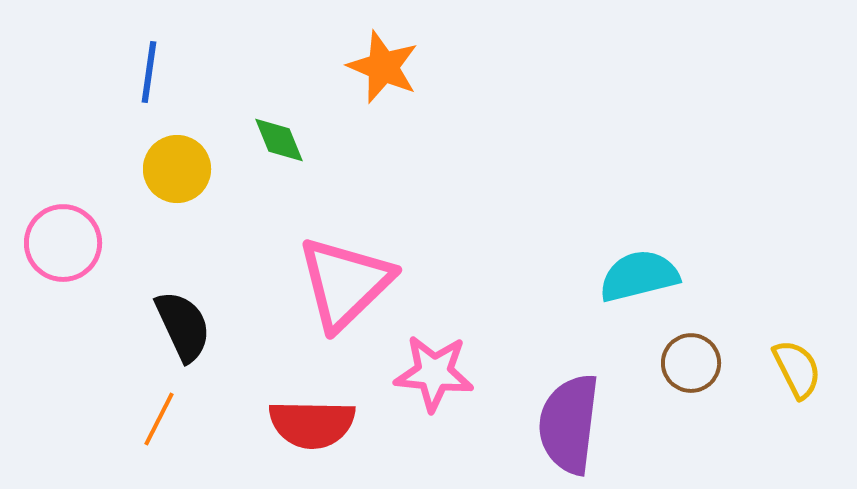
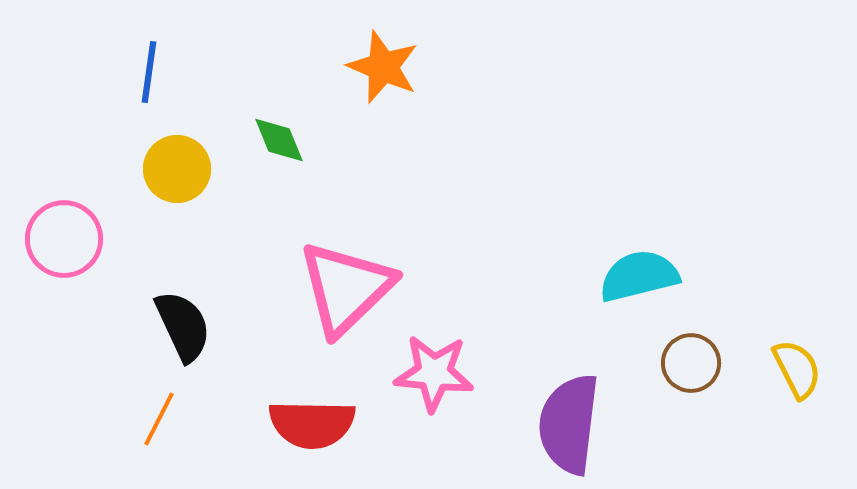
pink circle: moved 1 px right, 4 px up
pink triangle: moved 1 px right, 5 px down
